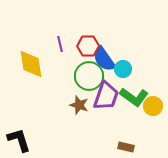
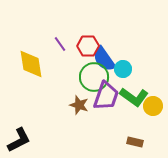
purple line: rotated 21 degrees counterclockwise
green circle: moved 5 px right, 1 px down
black L-shape: rotated 80 degrees clockwise
brown rectangle: moved 9 px right, 5 px up
